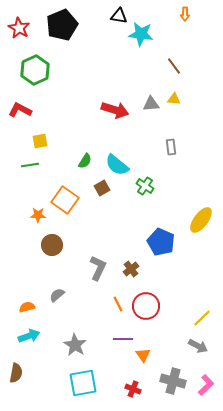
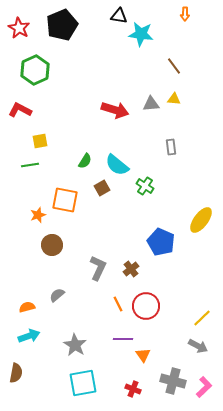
orange square: rotated 24 degrees counterclockwise
orange star: rotated 21 degrees counterclockwise
pink L-shape: moved 2 px left, 2 px down
